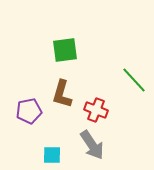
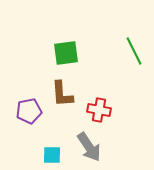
green square: moved 1 px right, 3 px down
green line: moved 29 px up; rotated 16 degrees clockwise
brown L-shape: rotated 20 degrees counterclockwise
red cross: moved 3 px right; rotated 10 degrees counterclockwise
gray arrow: moved 3 px left, 2 px down
